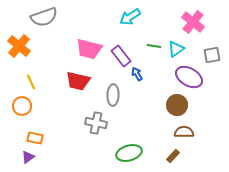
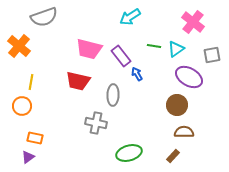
yellow line: rotated 35 degrees clockwise
